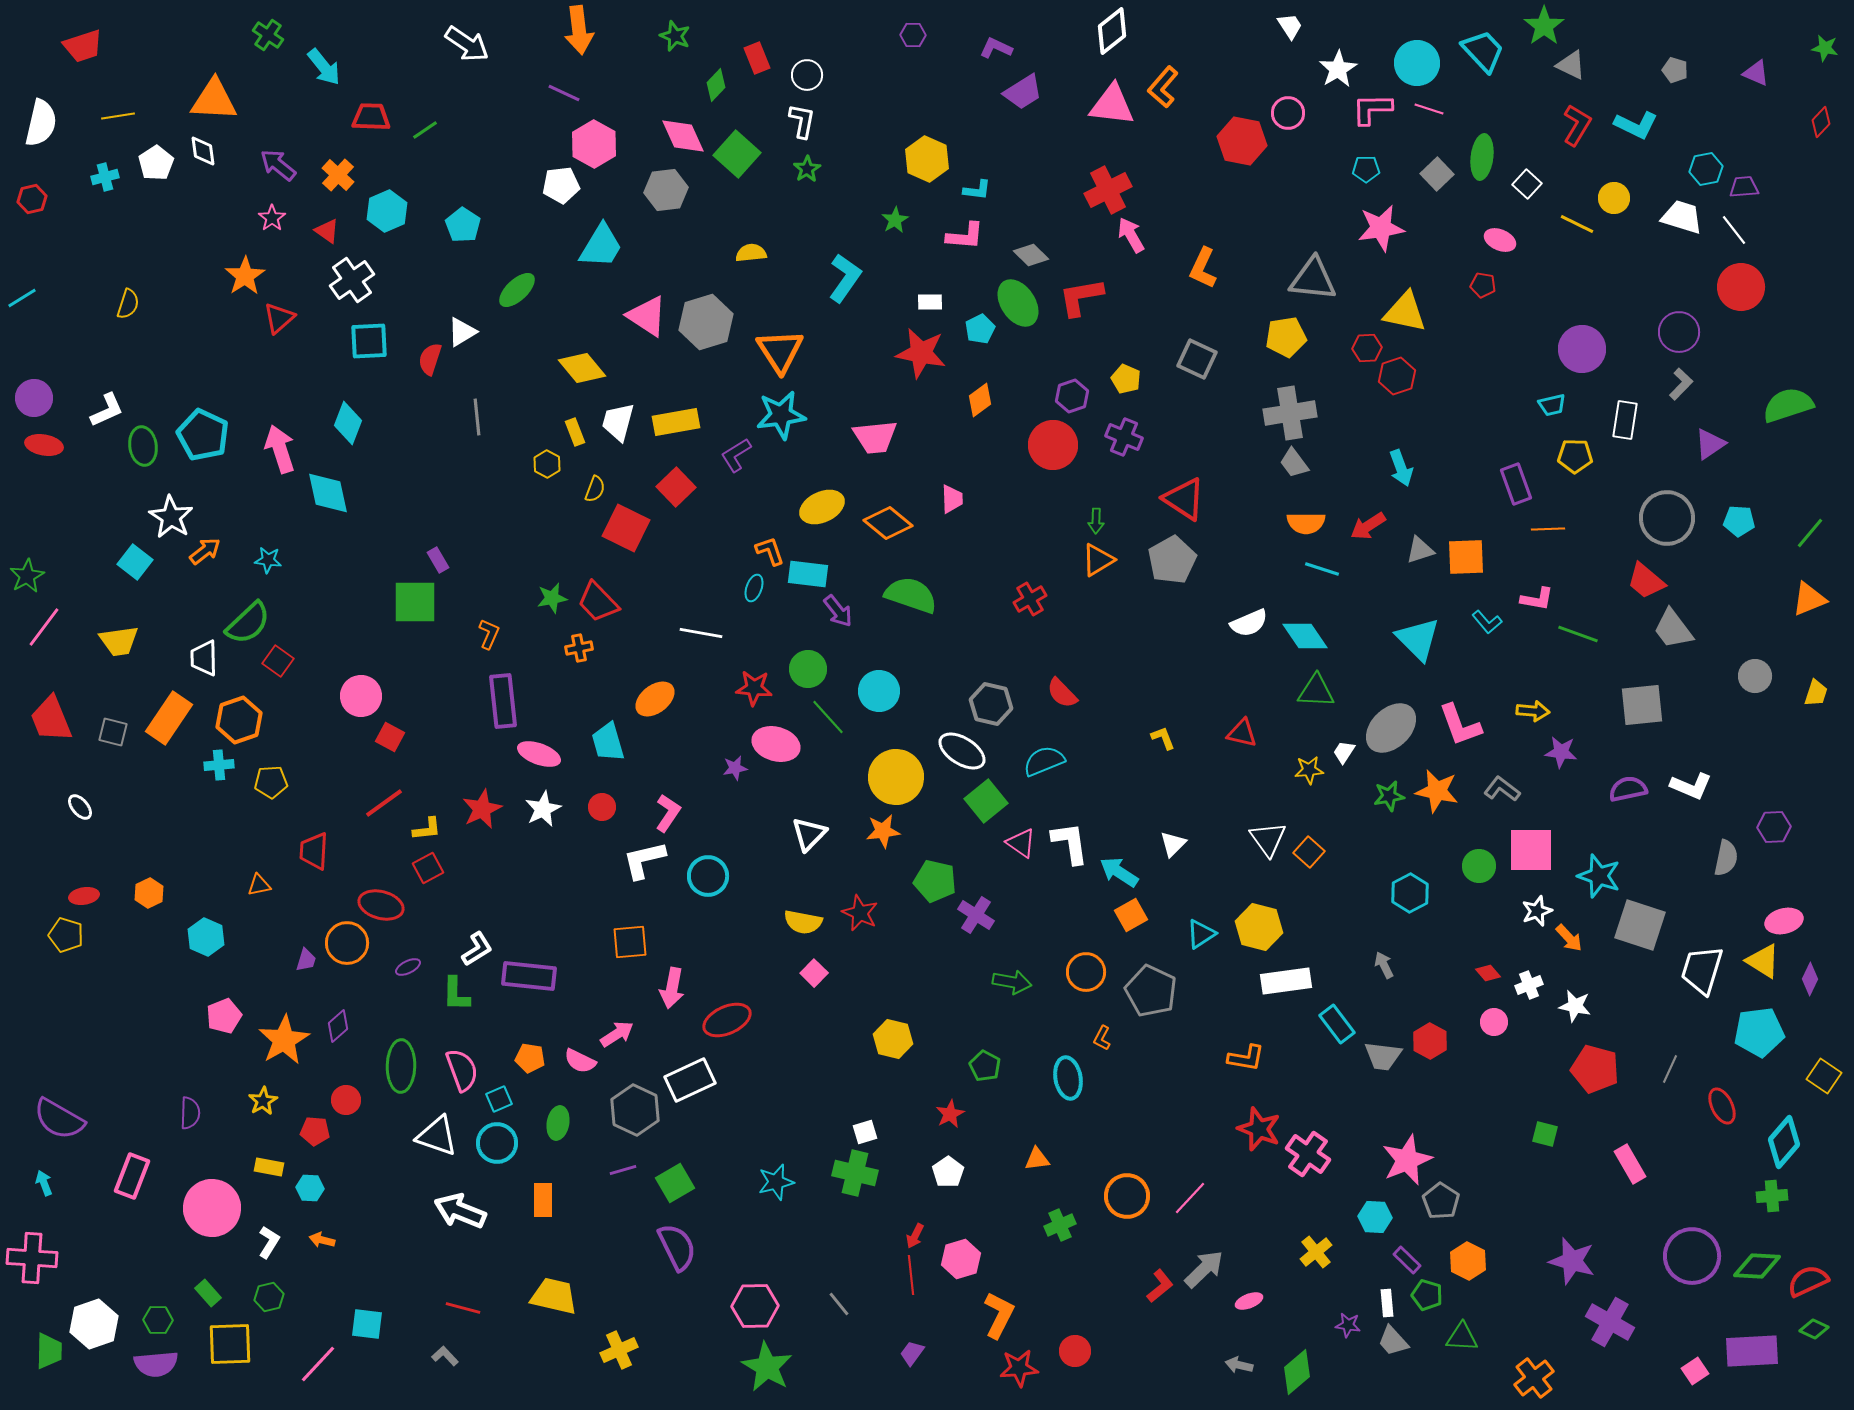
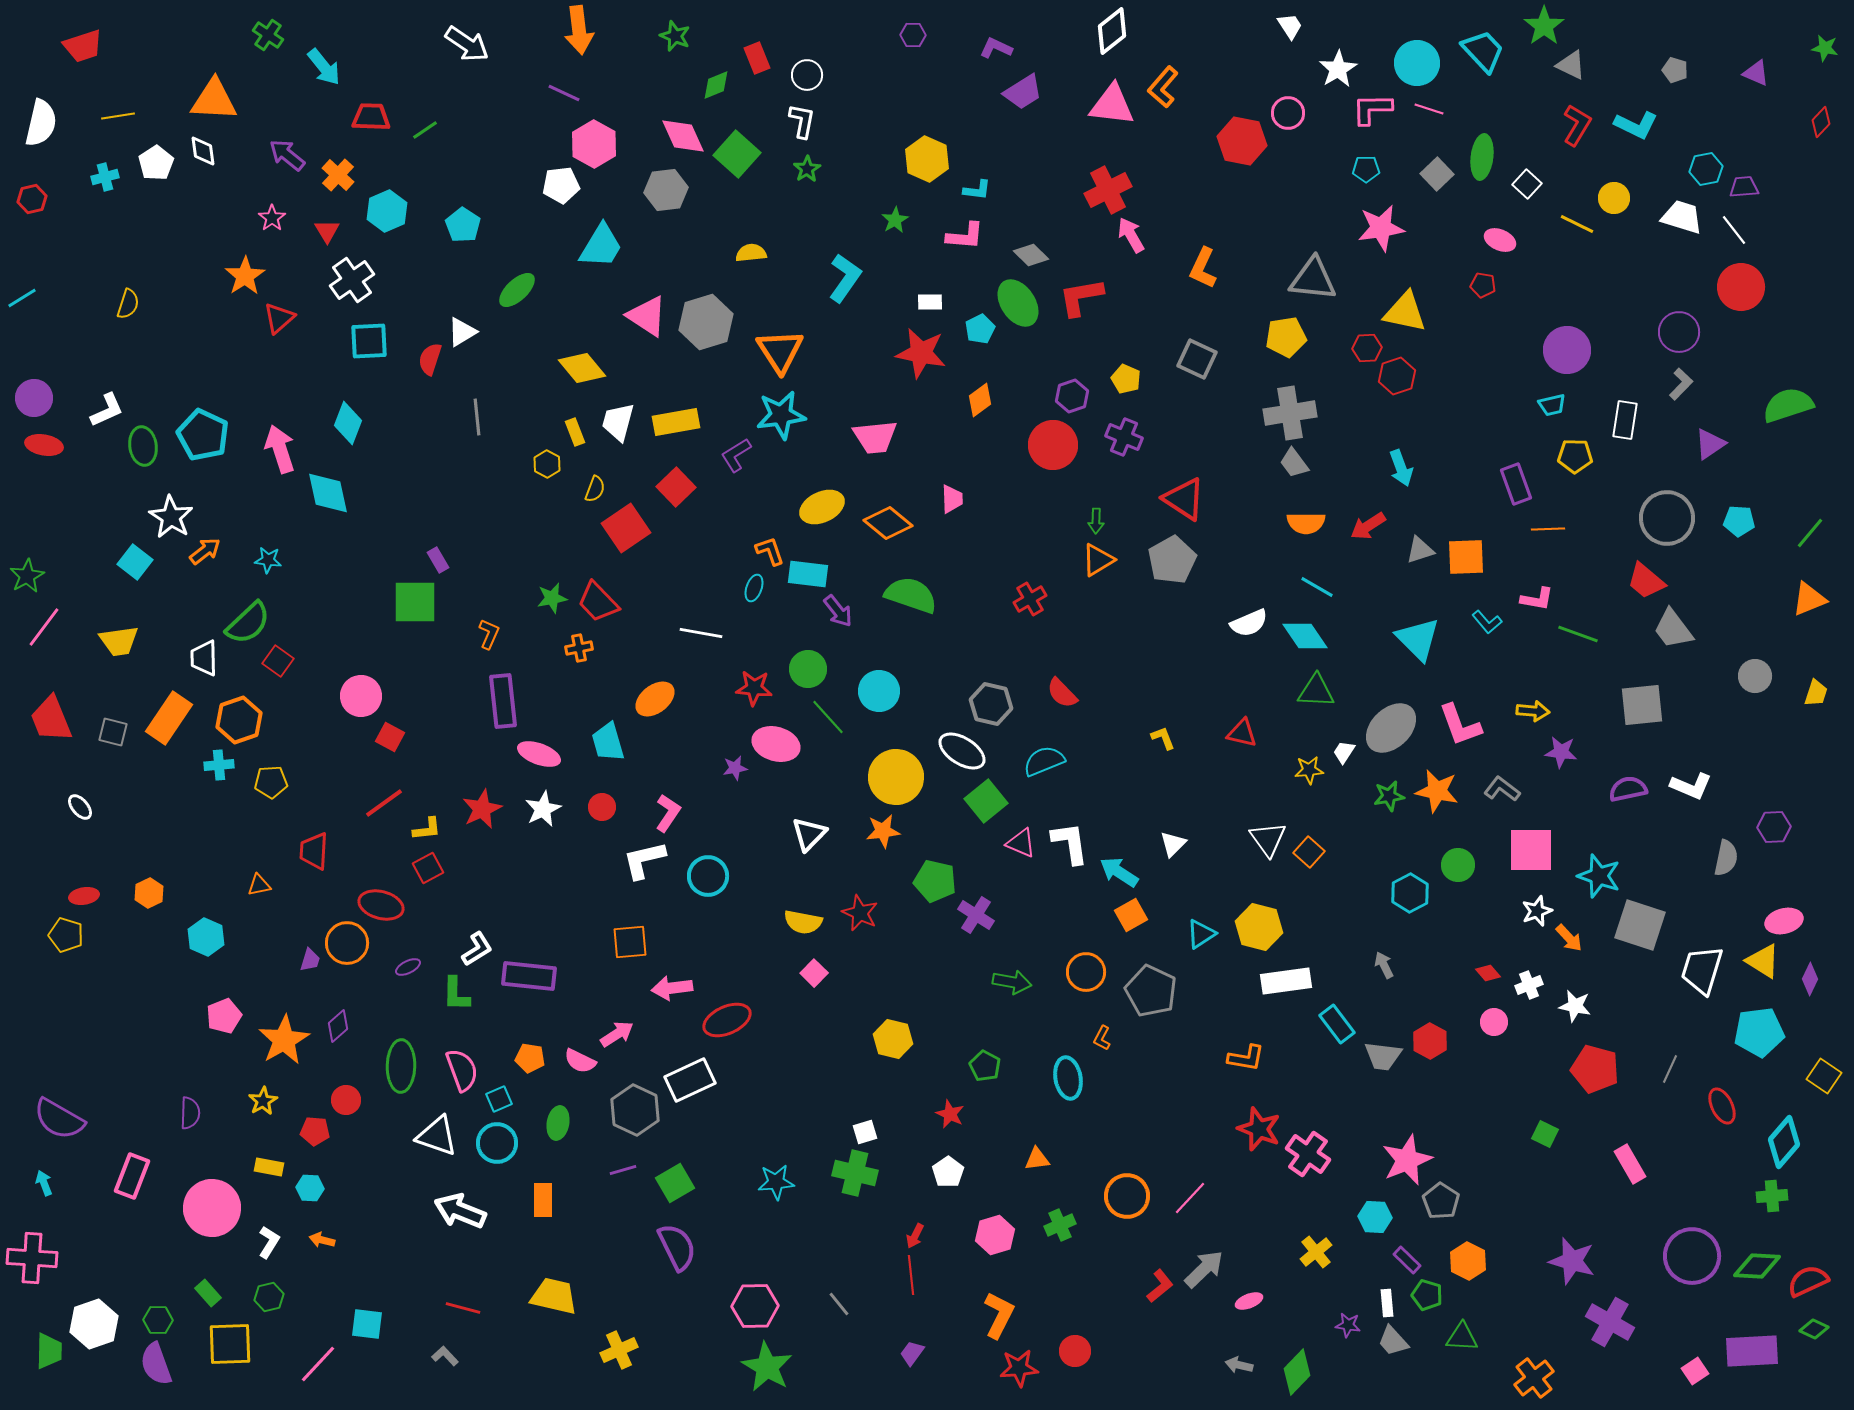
green diamond at (716, 85): rotated 24 degrees clockwise
purple arrow at (278, 165): moved 9 px right, 10 px up
red triangle at (327, 231): rotated 24 degrees clockwise
purple circle at (1582, 349): moved 15 px left, 1 px down
red square at (626, 528): rotated 30 degrees clockwise
cyan line at (1322, 569): moved 5 px left, 18 px down; rotated 12 degrees clockwise
pink triangle at (1021, 843): rotated 12 degrees counterclockwise
green circle at (1479, 866): moved 21 px left, 1 px up
purple trapezoid at (306, 960): moved 4 px right
pink arrow at (672, 988): rotated 72 degrees clockwise
red star at (950, 1114): rotated 20 degrees counterclockwise
green square at (1545, 1134): rotated 12 degrees clockwise
cyan star at (776, 1182): rotated 9 degrees clockwise
pink hexagon at (961, 1259): moved 34 px right, 24 px up
purple semicircle at (156, 1364): rotated 75 degrees clockwise
green diamond at (1297, 1372): rotated 6 degrees counterclockwise
